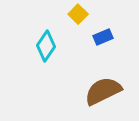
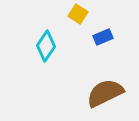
yellow square: rotated 12 degrees counterclockwise
brown semicircle: moved 2 px right, 2 px down
